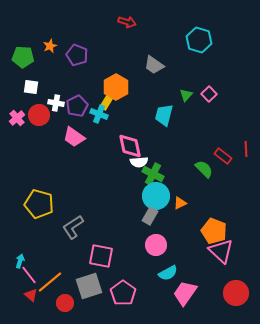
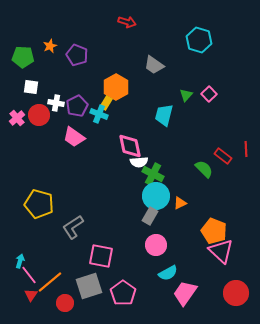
red triangle at (31, 295): rotated 24 degrees clockwise
